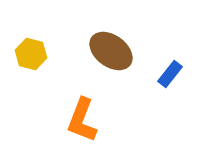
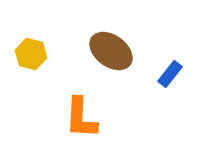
orange L-shape: moved 1 px left, 2 px up; rotated 18 degrees counterclockwise
